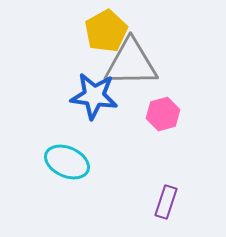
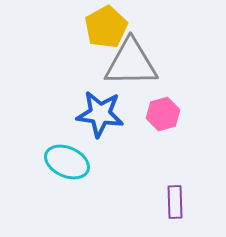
yellow pentagon: moved 4 px up
blue star: moved 6 px right, 18 px down
purple rectangle: moved 9 px right; rotated 20 degrees counterclockwise
